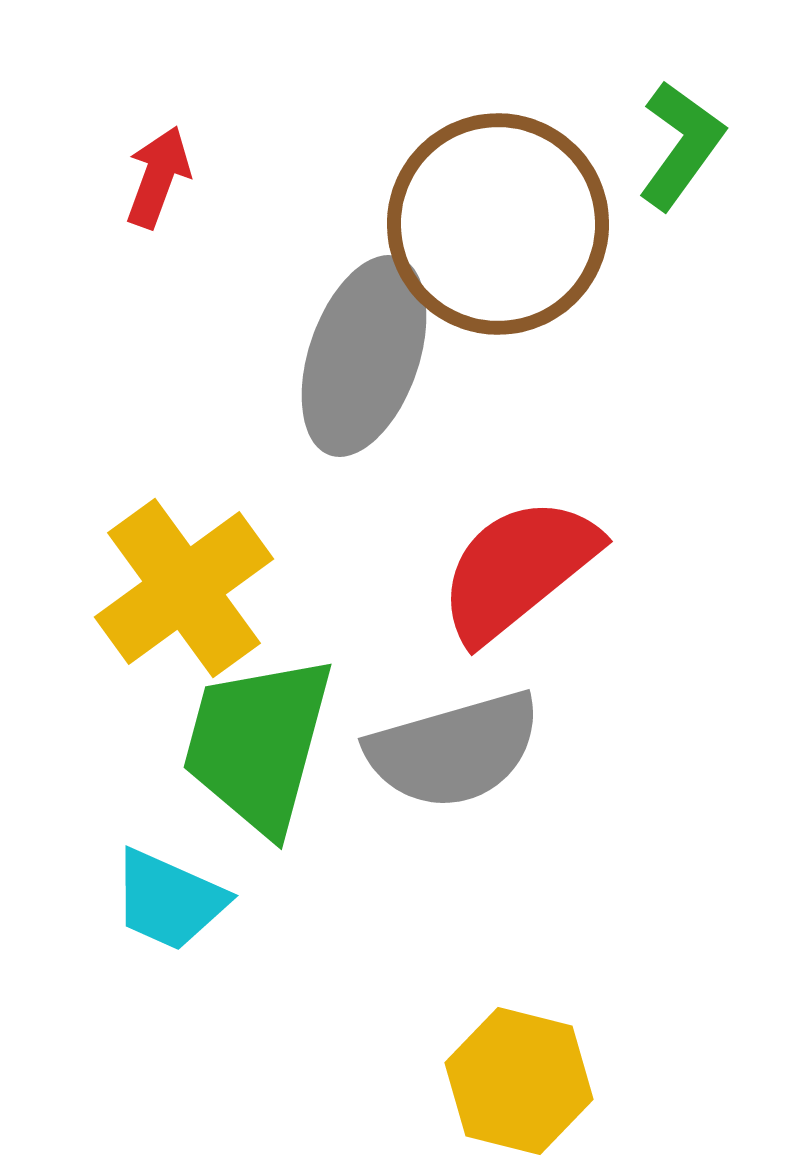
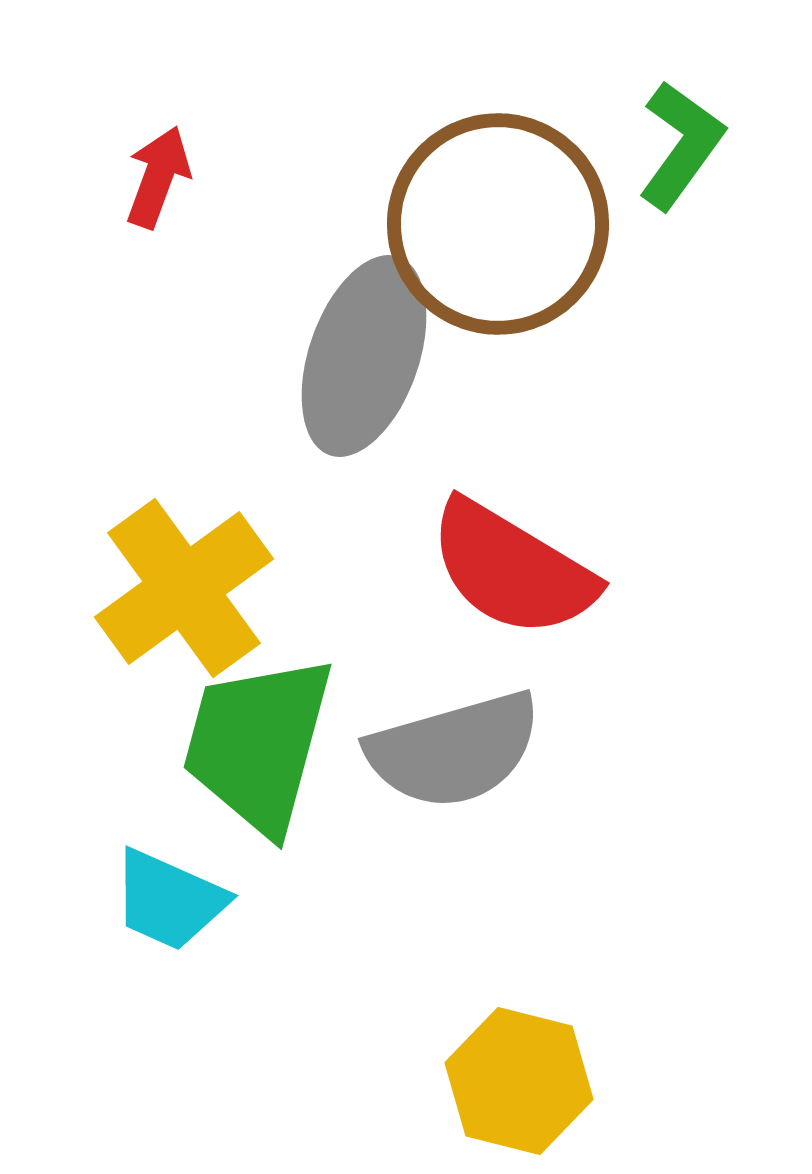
red semicircle: moved 6 px left; rotated 110 degrees counterclockwise
